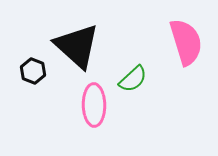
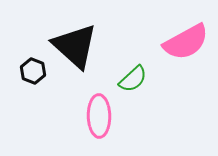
pink semicircle: rotated 78 degrees clockwise
black triangle: moved 2 px left
pink ellipse: moved 5 px right, 11 px down
